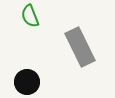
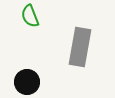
gray rectangle: rotated 36 degrees clockwise
